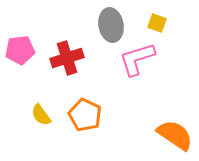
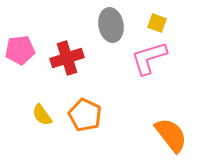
pink L-shape: moved 12 px right, 1 px up
yellow semicircle: moved 1 px right
orange semicircle: moved 4 px left; rotated 18 degrees clockwise
